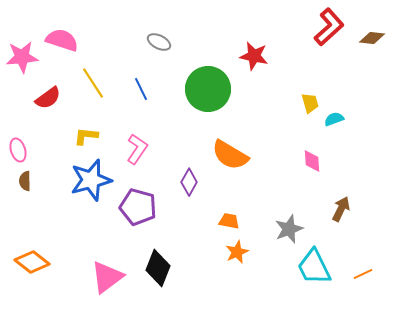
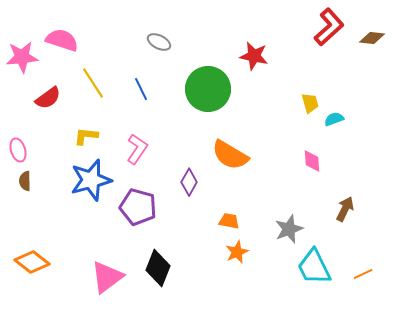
brown arrow: moved 4 px right
